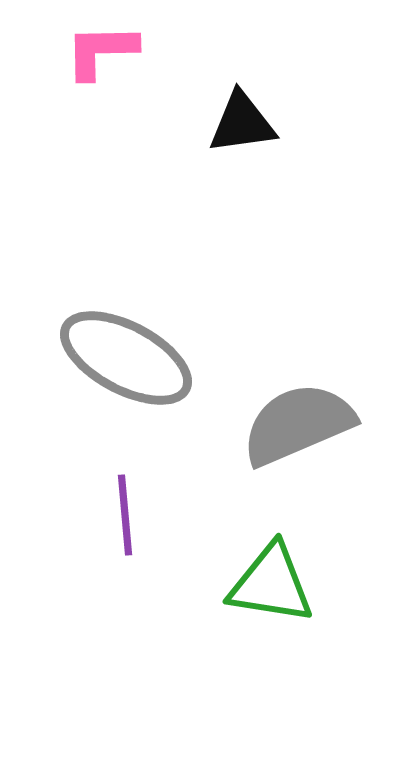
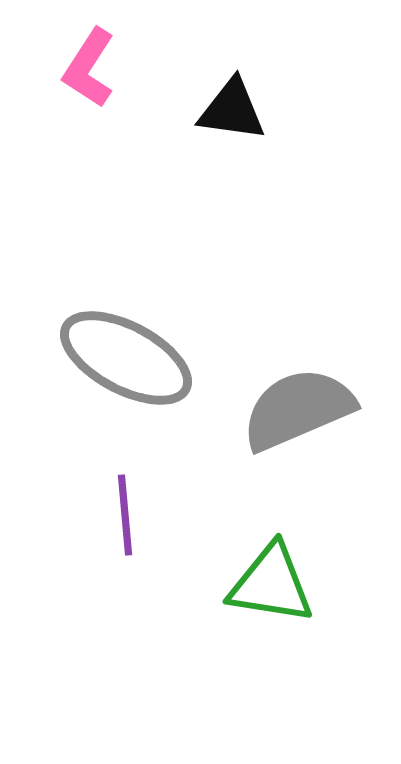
pink L-shape: moved 12 px left, 17 px down; rotated 56 degrees counterclockwise
black triangle: moved 10 px left, 13 px up; rotated 16 degrees clockwise
gray semicircle: moved 15 px up
